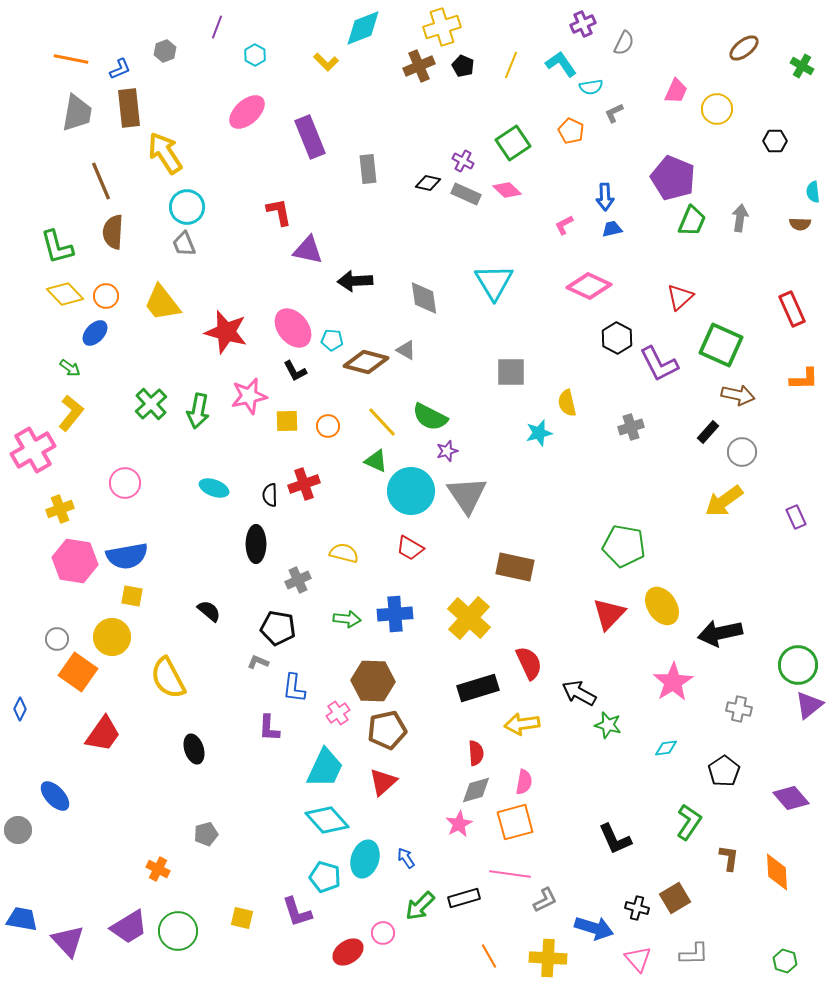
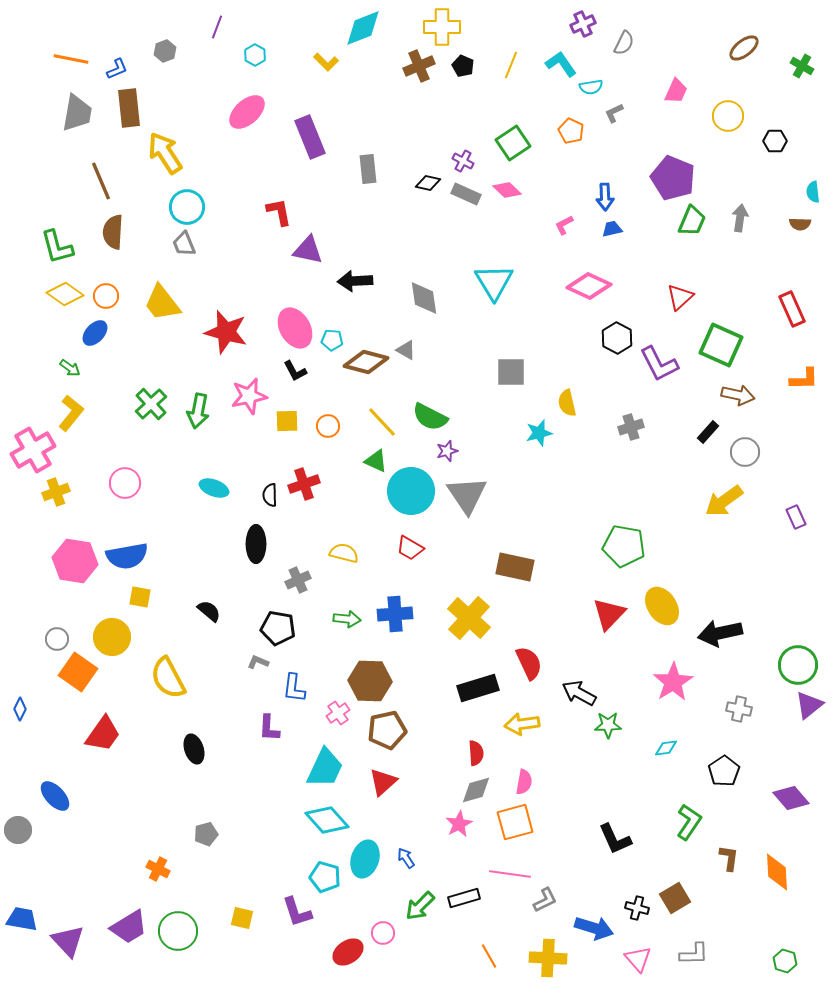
yellow cross at (442, 27): rotated 18 degrees clockwise
blue L-shape at (120, 69): moved 3 px left
yellow circle at (717, 109): moved 11 px right, 7 px down
yellow diamond at (65, 294): rotated 12 degrees counterclockwise
pink ellipse at (293, 328): moved 2 px right; rotated 9 degrees clockwise
gray circle at (742, 452): moved 3 px right
yellow cross at (60, 509): moved 4 px left, 17 px up
yellow square at (132, 596): moved 8 px right, 1 px down
brown hexagon at (373, 681): moved 3 px left
green star at (608, 725): rotated 16 degrees counterclockwise
